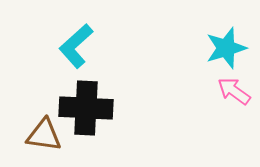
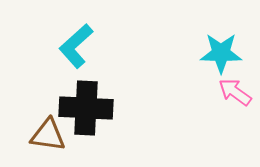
cyan star: moved 5 px left, 5 px down; rotated 18 degrees clockwise
pink arrow: moved 1 px right, 1 px down
brown triangle: moved 4 px right
